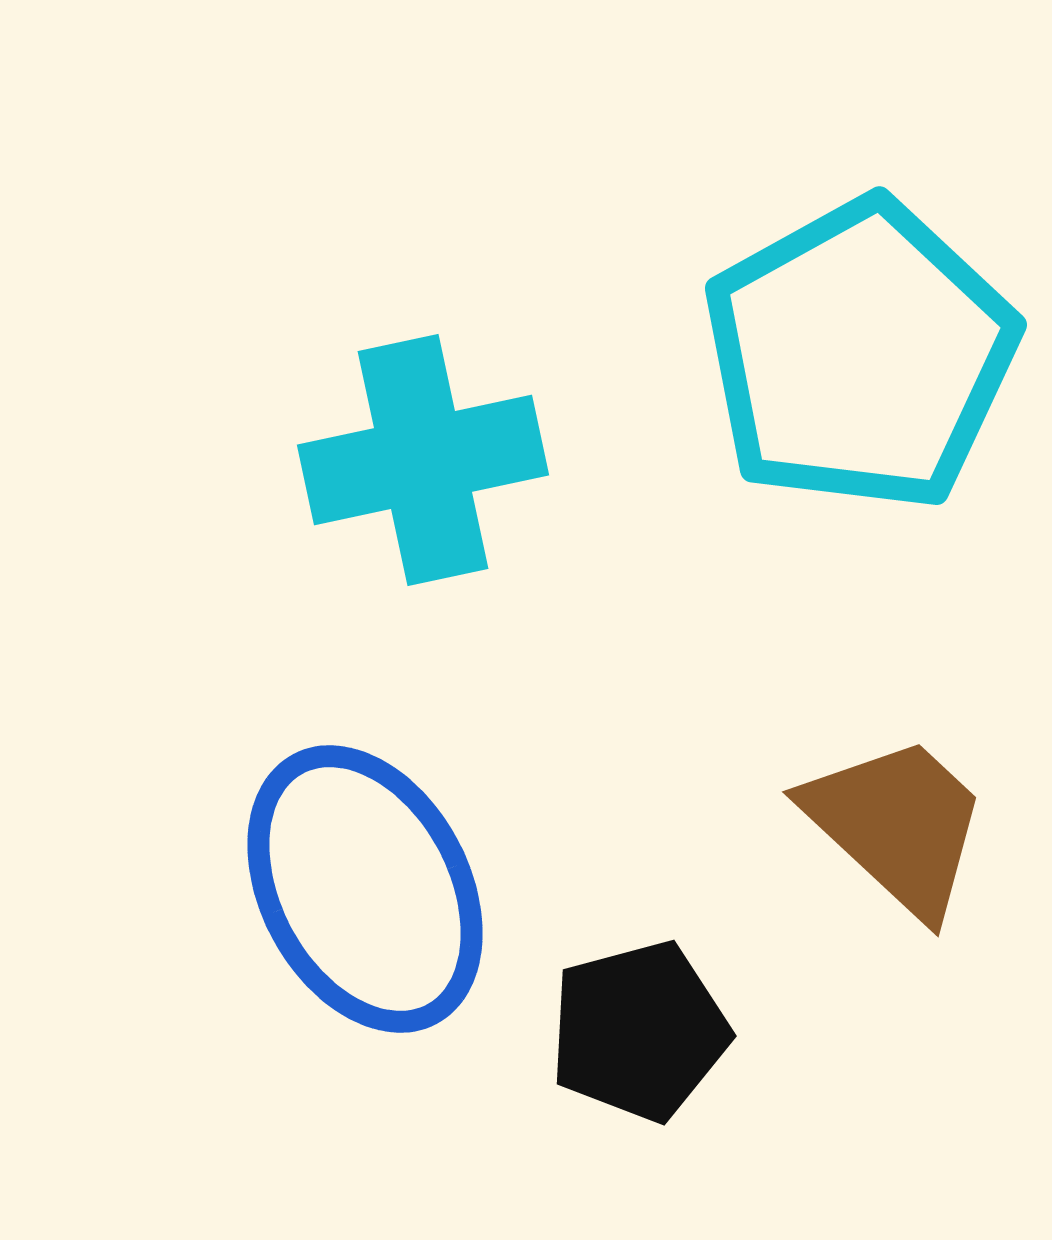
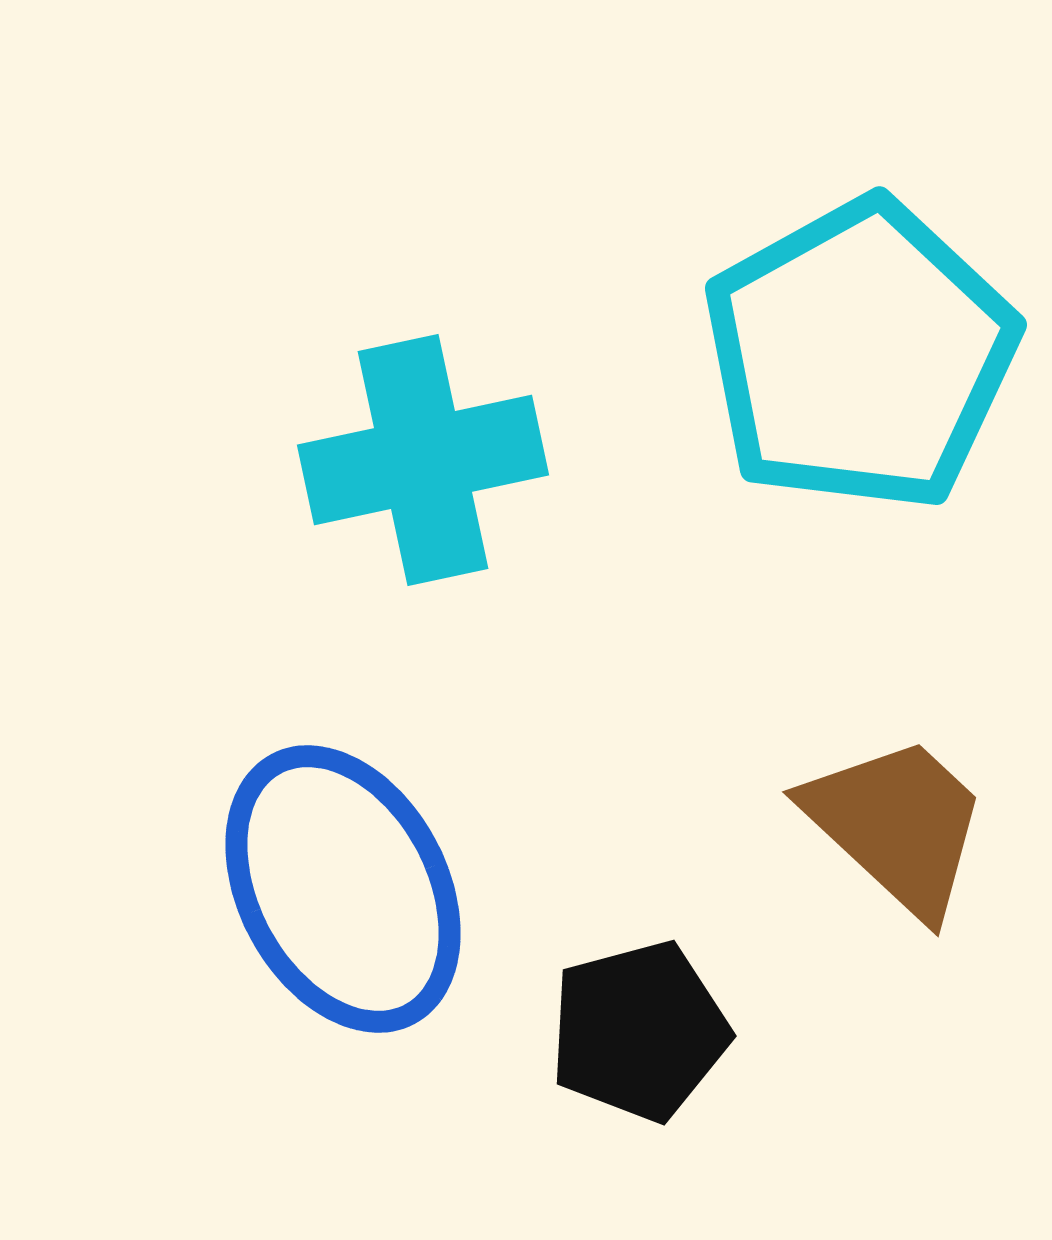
blue ellipse: moved 22 px left
